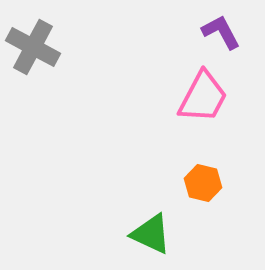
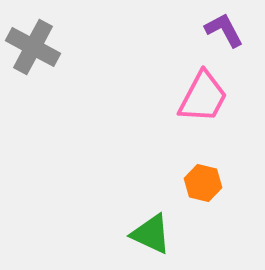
purple L-shape: moved 3 px right, 2 px up
